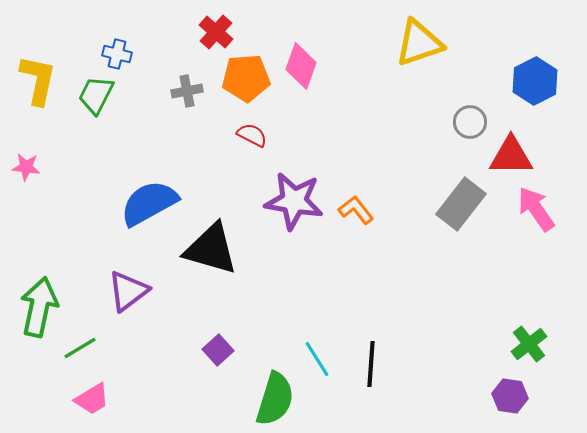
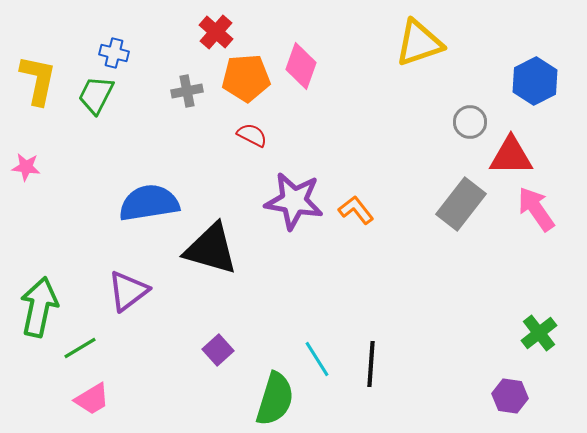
blue cross: moved 3 px left, 1 px up
blue semicircle: rotated 20 degrees clockwise
green cross: moved 10 px right, 11 px up
